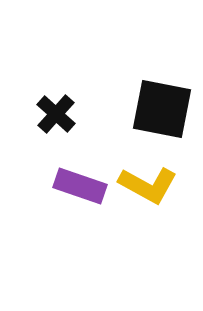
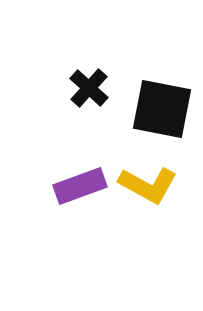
black cross: moved 33 px right, 26 px up
purple rectangle: rotated 39 degrees counterclockwise
